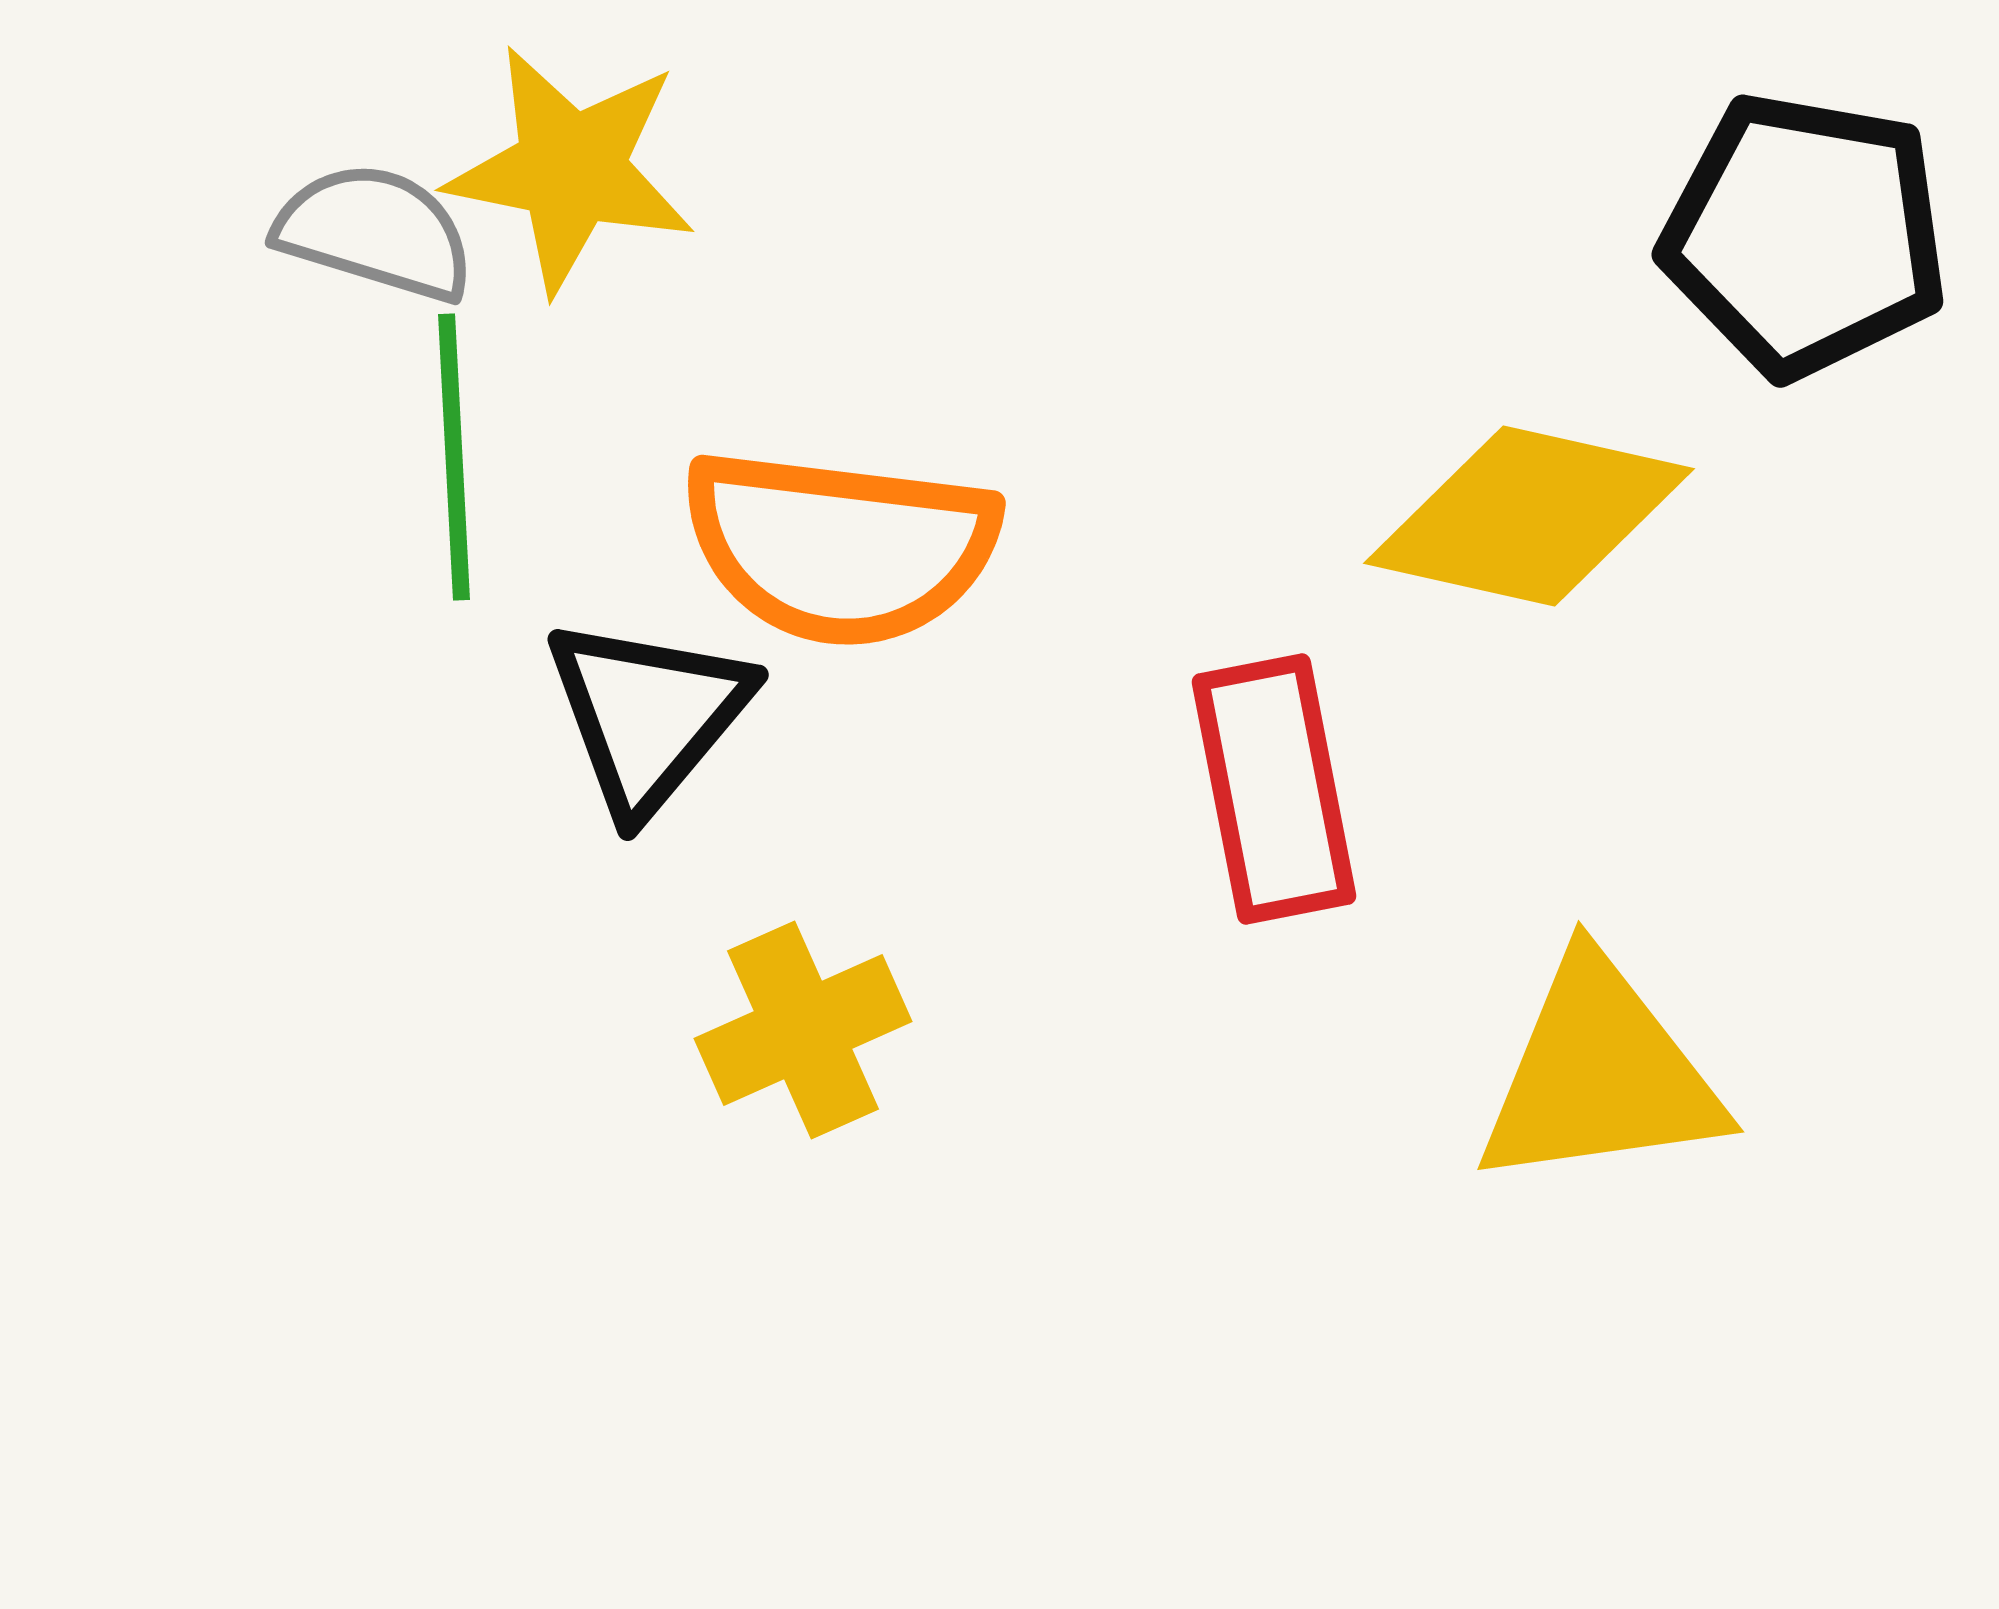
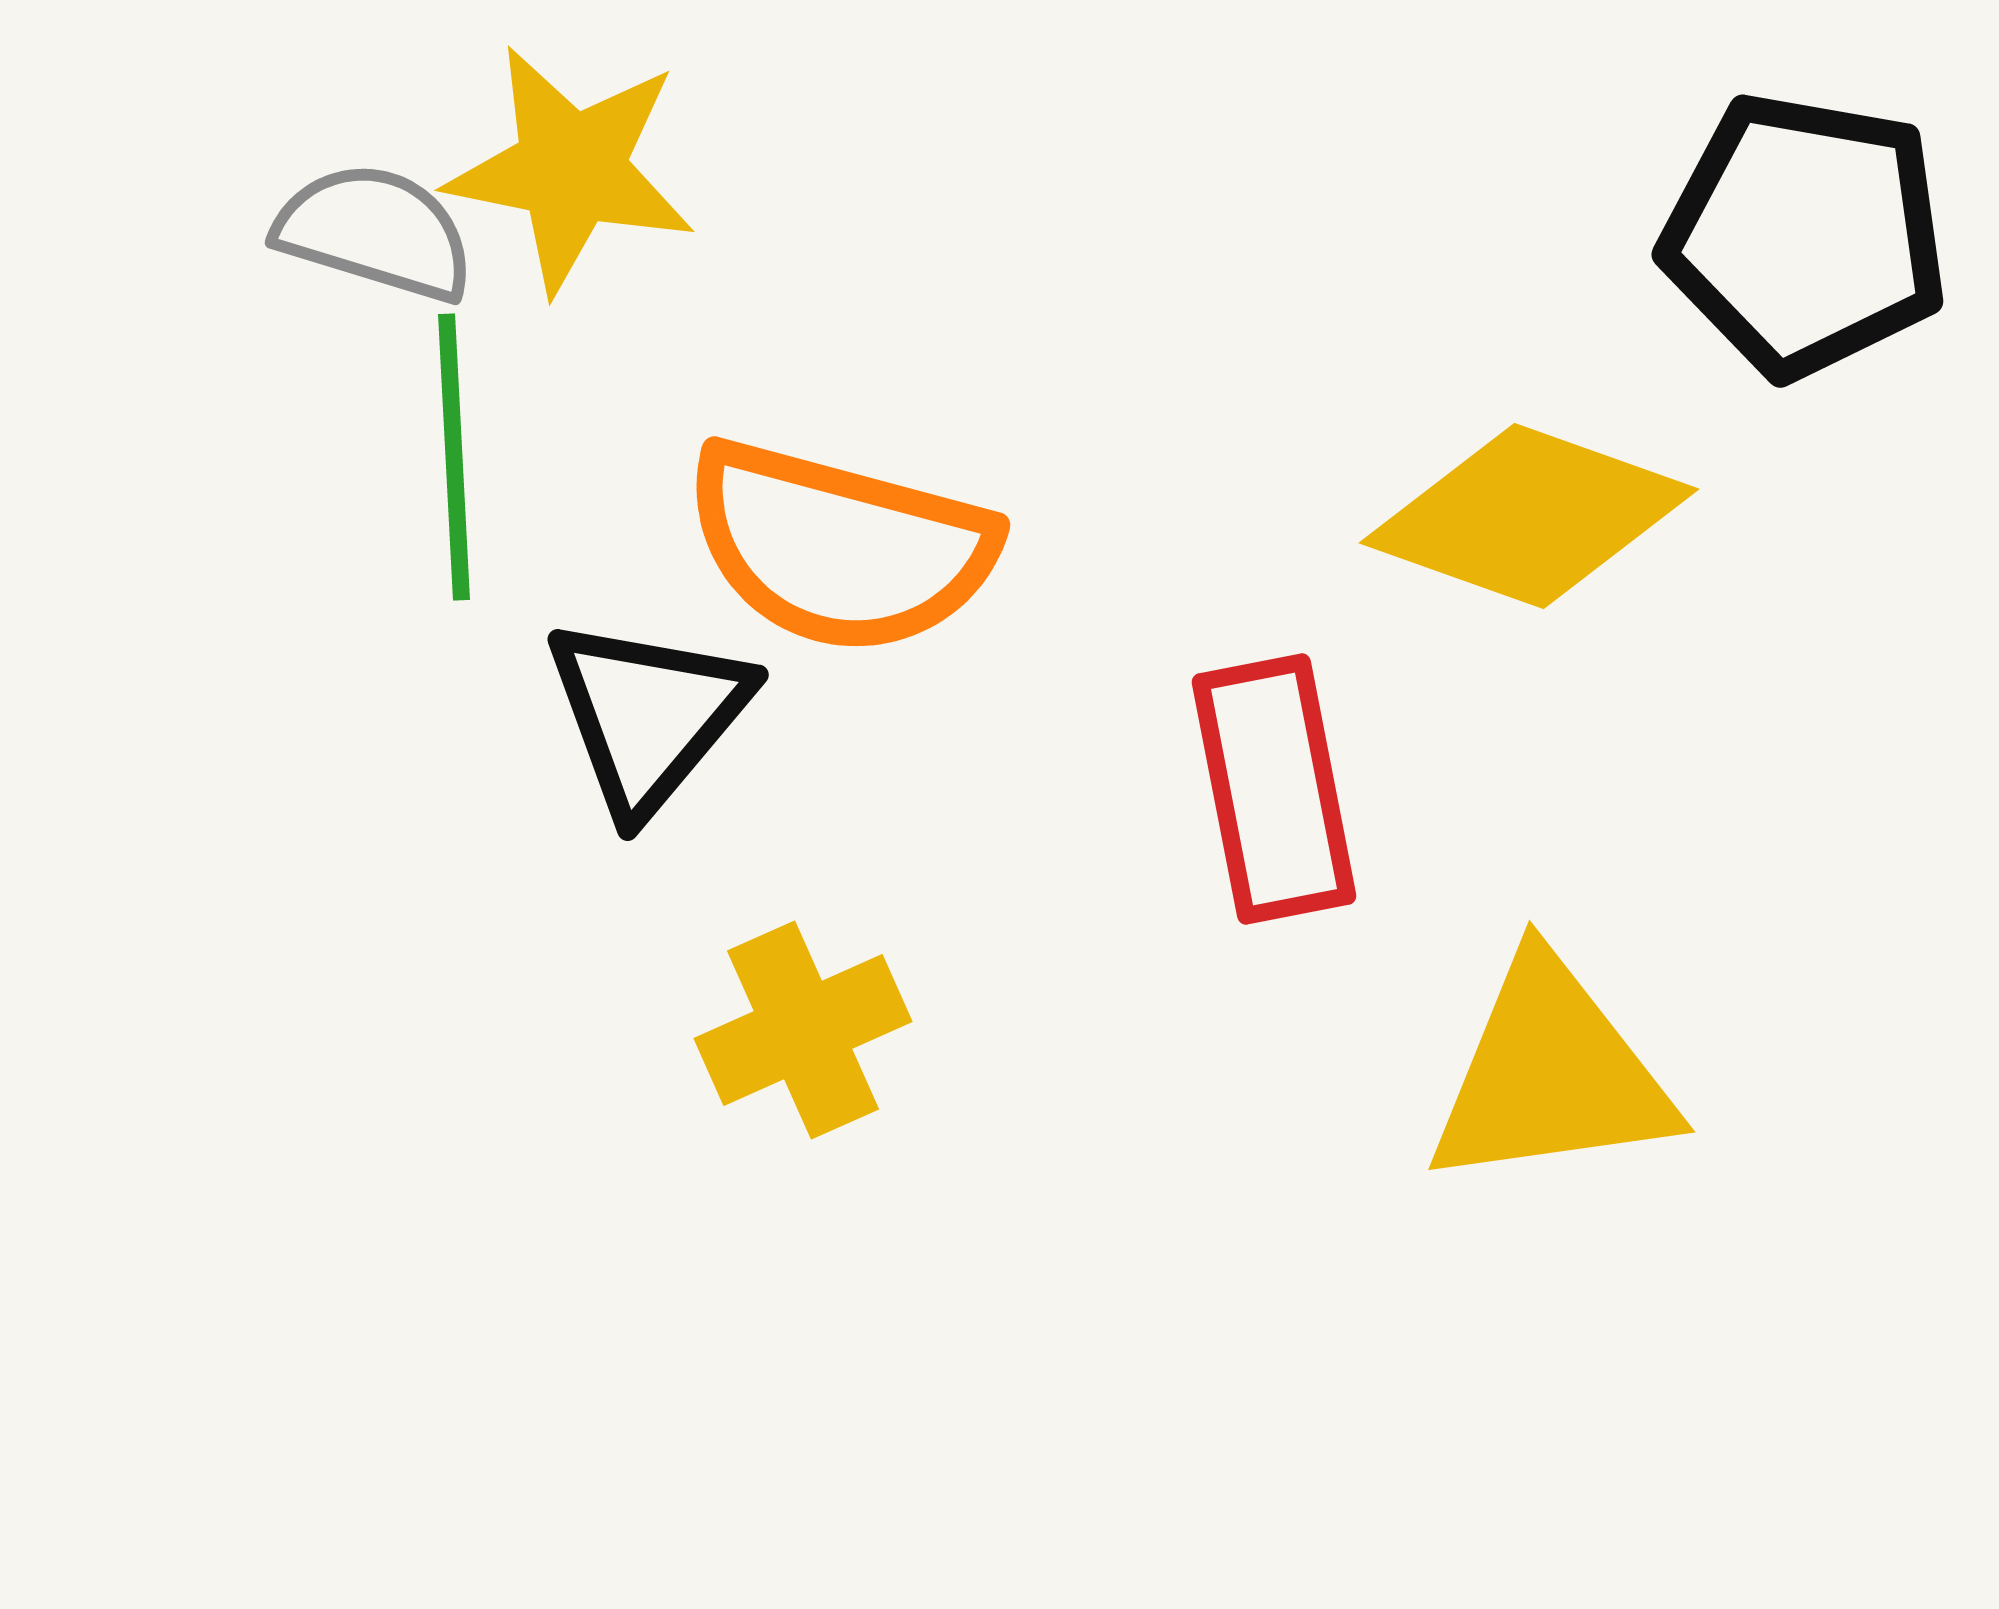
yellow diamond: rotated 7 degrees clockwise
orange semicircle: rotated 8 degrees clockwise
yellow triangle: moved 49 px left
